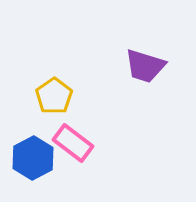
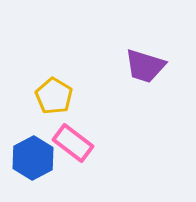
yellow pentagon: rotated 6 degrees counterclockwise
